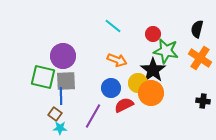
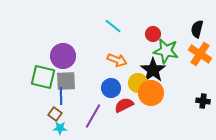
orange cross: moved 4 px up
